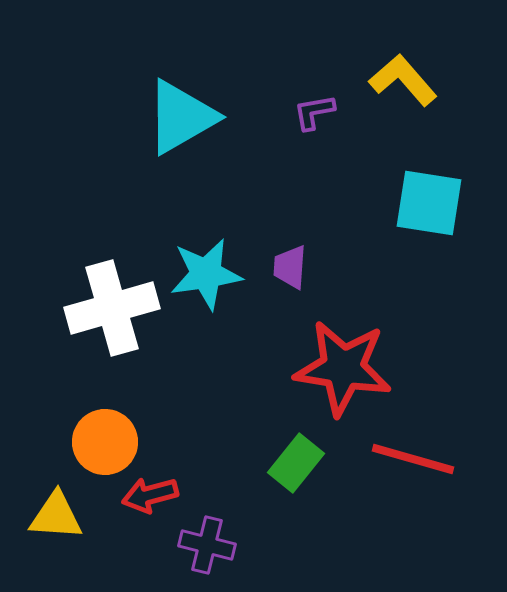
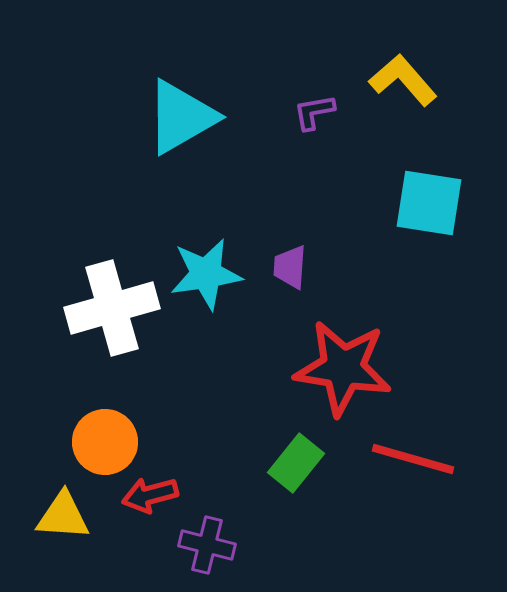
yellow triangle: moved 7 px right
